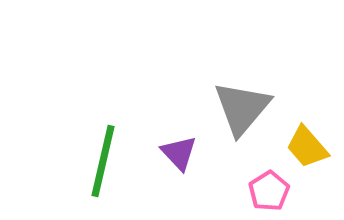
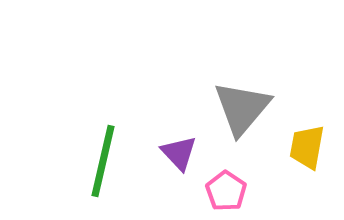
yellow trapezoid: rotated 51 degrees clockwise
pink pentagon: moved 43 px left; rotated 6 degrees counterclockwise
